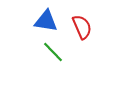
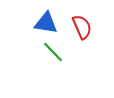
blue triangle: moved 2 px down
